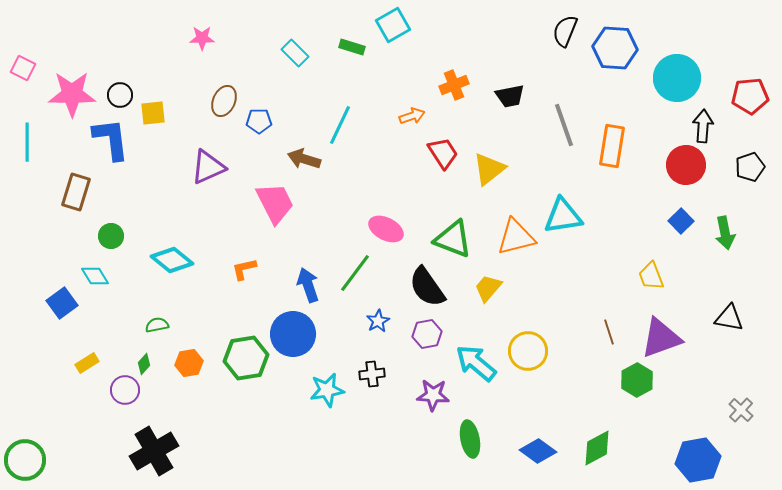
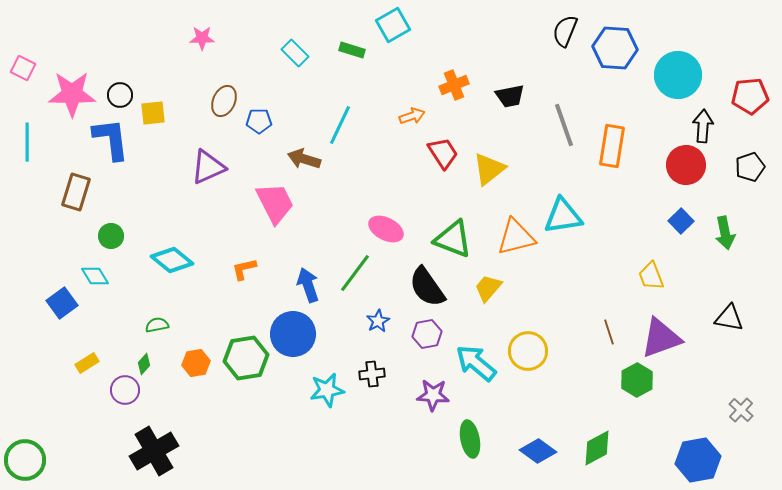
green rectangle at (352, 47): moved 3 px down
cyan circle at (677, 78): moved 1 px right, 3 px up
orange hexagon at (189, 363): moved 7 px right
